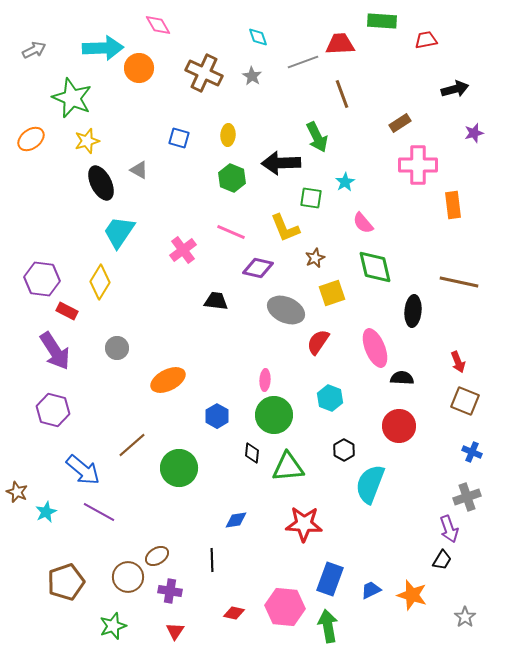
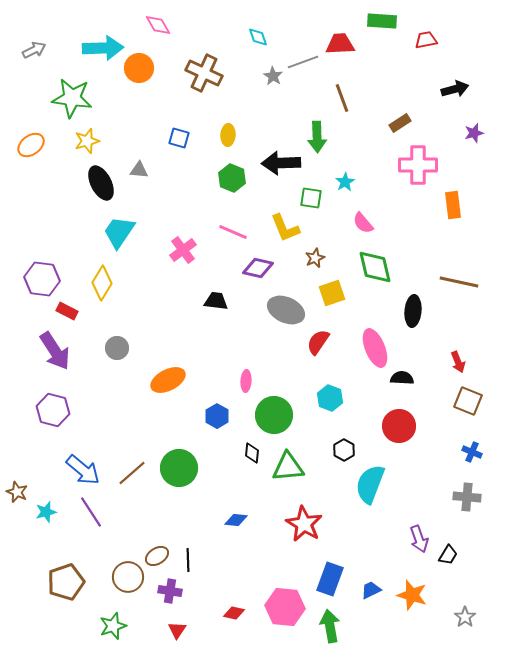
gray star at (252, 76): moved 21 px right
brown line at (342, 94): moved 4 px down
green star at (72, 98): rotated 15 degrees counterclockwise
green arrow at (317, 137): rotated 24 degrees clockwise
orange ellipse at (31, 139): moved 6 px down
gray triangle at (139, 170): rotated 24 degrees counterclockwise
pink line at (231, 232): moved 2 px right
yellow diamond at (100, 282): moved 2 px right, 1 px down
pink ellipse at (265, 380): moved 19 px left, 1 px down
brown square at (465, 401): moved 3 px right
brown line at (132, 445): moved 28 px down
gray cross at (467, 497): rotated 24 degrees clockwise
cyan star at (46, 512): rotated 10 degrees clockwise
purple line at (99, 512): moved 8 px left; rotated 28 degrees clockwise
blue diamond at (236, 520): rotated 15 degrees clockwise
red star at (304, 524): rotated 27 degrees clockwise
purple arrow at (449, 529): moved 30 px left, 10 px down
black line at (212, 560): moved 24 px left
black trapezoid at (442, 560): moved 6 px right, 5 px up
green arrow at (328, 626): moved 2 px right
red triangle at (175, 631): moved 2 px right, 1 px up
